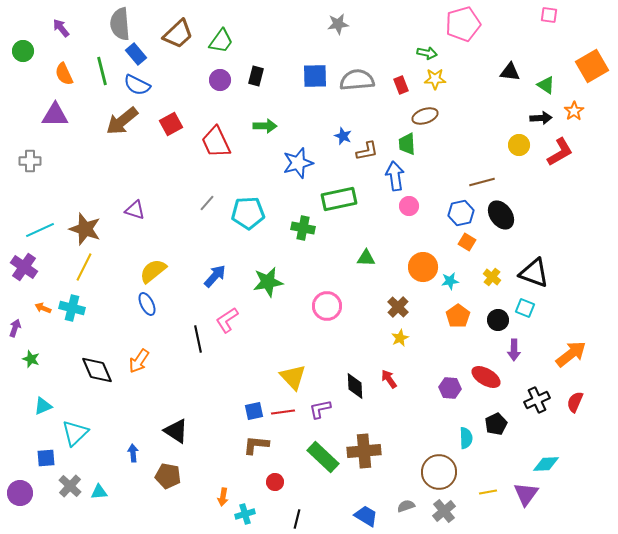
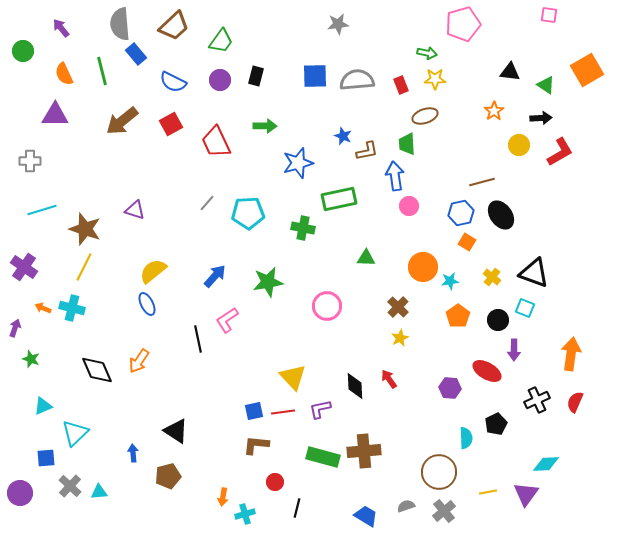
brown trapezoid at (178, 34): moved 4 px left, 8 px up
orange square at (592, 66): moved 5 px left, 4 px down
blue semicircle at (137, 85): moved 36 px right, 3 px up
orange star at (574, 111): moved 80 px left
cyan line at (40, 230): moved 2 px right, 20 px up; rotated 8 degrees clockwise
orange arrow at (571, 354): rotated 44 degrees counterclockwise
red ellipse at (486, 377): moved 1 px right, 6 px up
green rectangle at (323, 457): rotated 28 degrees counterclockwise
brown pentagon at (168, 476): rotated 25 degrees counterclockwise
black line at (297, 519): moved 11 px up
